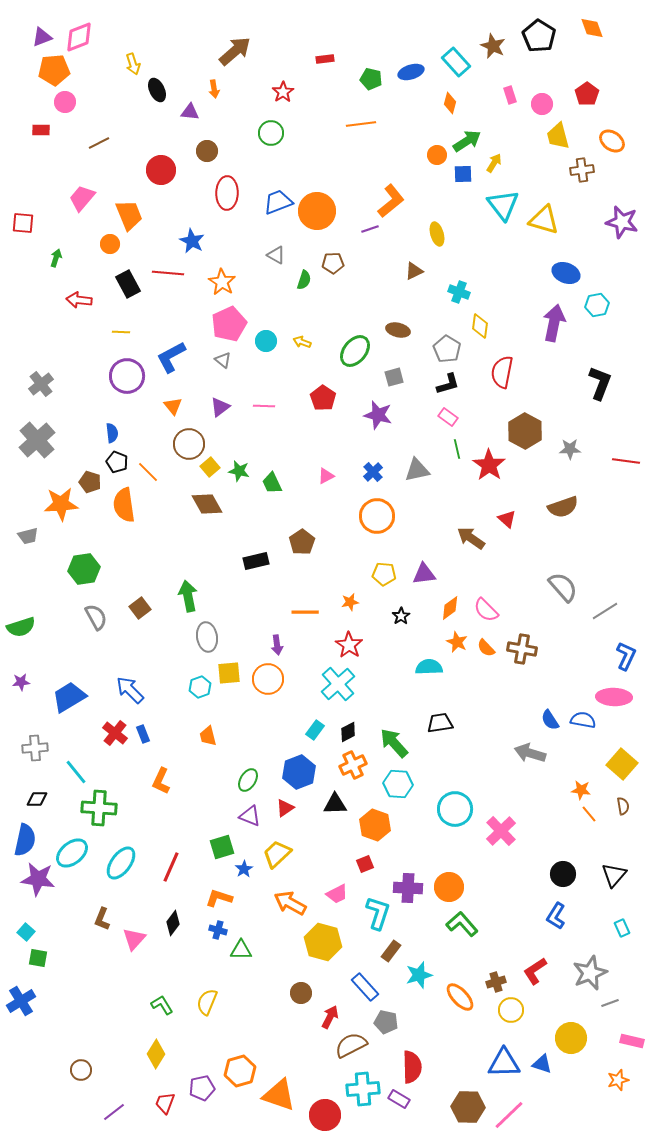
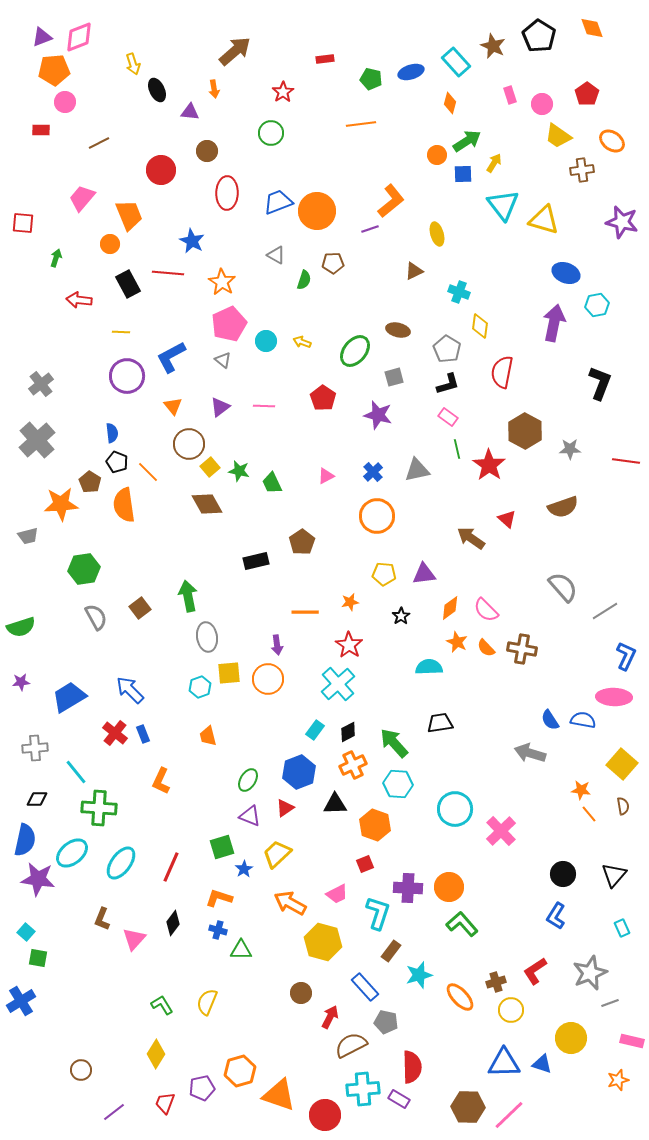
yellow trapezoid at (558, 136): rotated 40 degrees counterclockwise
brown pentagon at (90, 482): rotated 15 degrees clockwise
